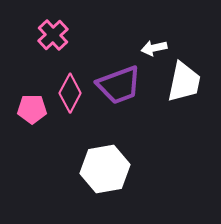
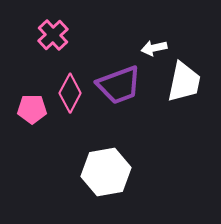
white hexagon: moved 1 px right, 3 px down
